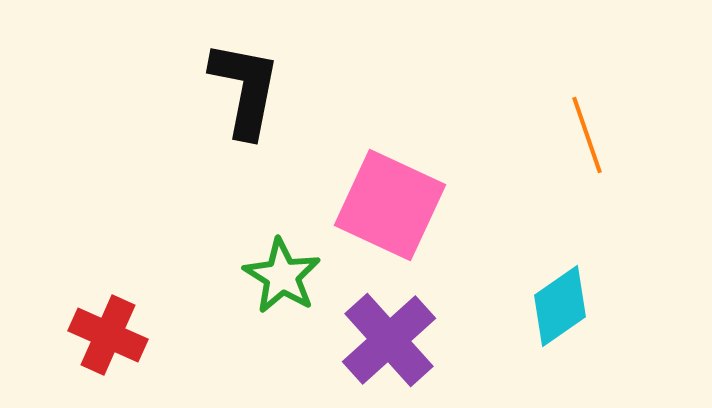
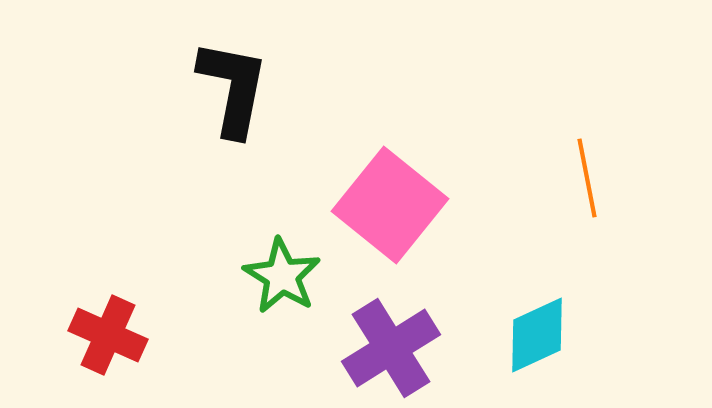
black L-shape: moved 12 px left, 1 px up
orange line: moved 43 px down; rotated 8 degrees clockwise
pink square: rotated 14 degrees clockwise
cyan diamond: moved 23 px left, 29 px down; rotated 10 degrees clockwise
purple cross: moved 2 px right, 8 px down; rotated 10 degrees clockwise
